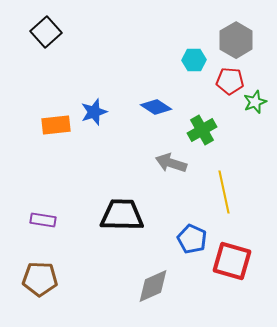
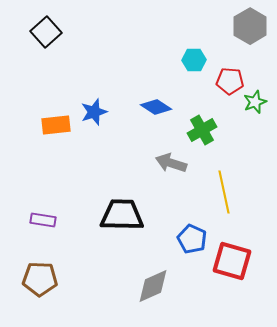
gray hexagon: moved 14 px right, 14 px up
